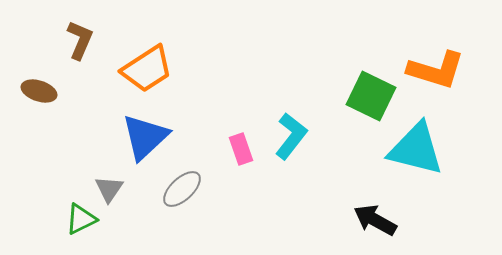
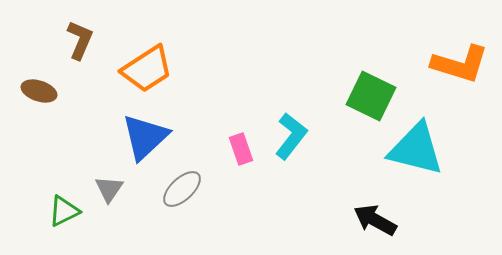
orange L-shape: moved 24 px right, 6 px up
green triangle: moved 17 px left, 8 px up
